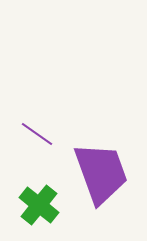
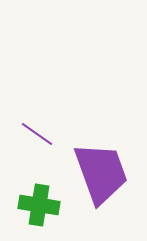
green cross: rotated 30 degrees counterclockwise
